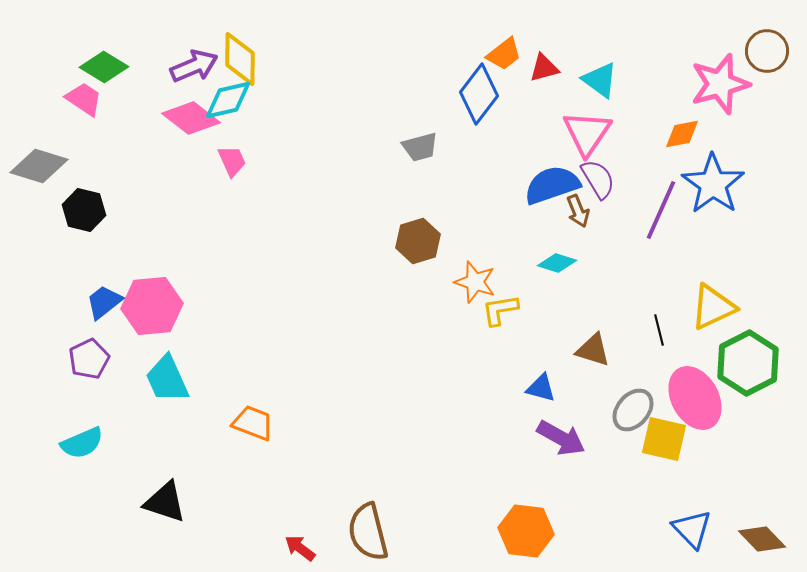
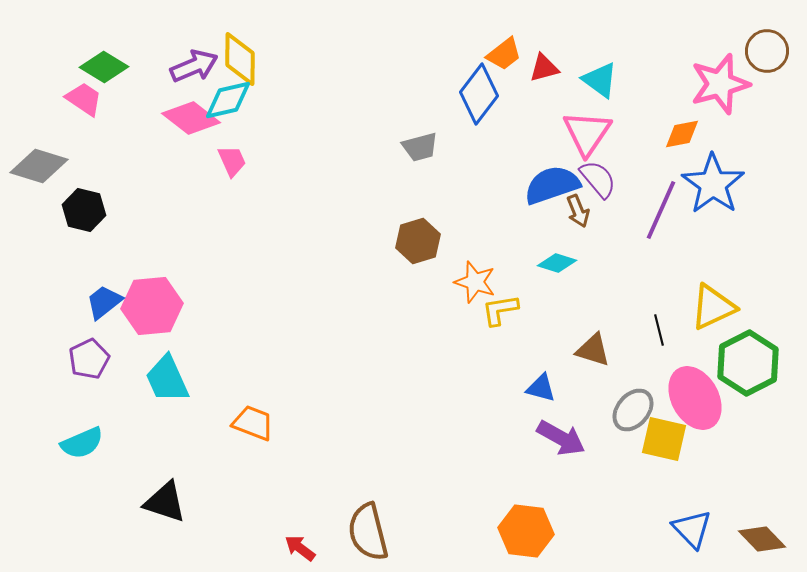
purple semicircle at (598, 179): rotated 9 degrees counterclockwise
